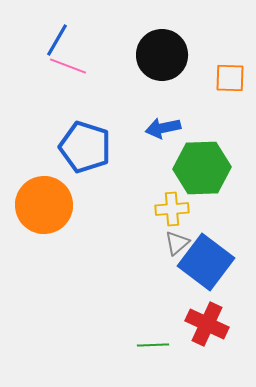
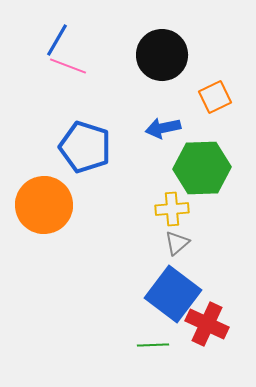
orange square: moved 15 px left, 19 px down; rotated 28 degrees counterclockwise
blue square: moved 33 px left, 32 px down
